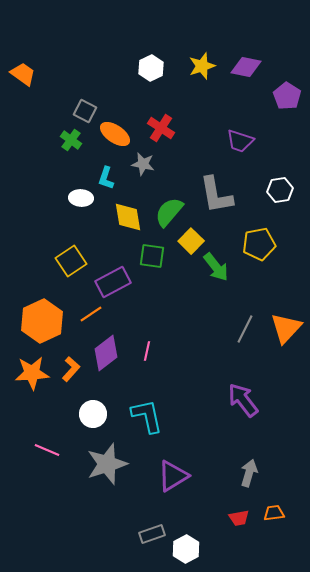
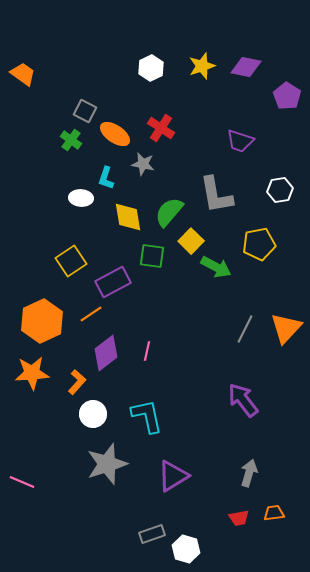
green arrow at (216, 267): rotated 24 degrees counterclockwise
orange L-shape at (71, 369): moved 6 px right, 13 px down
pink line at (47, 450): moved 25 px left, 32 px down
white hexagon at (186, 549): rotated 16 degrees counterclockwise
